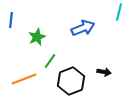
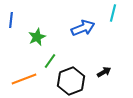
cyan line: moved 6 px left, 1 px down
black arrow: rotated 40 degrees counterclockwise
